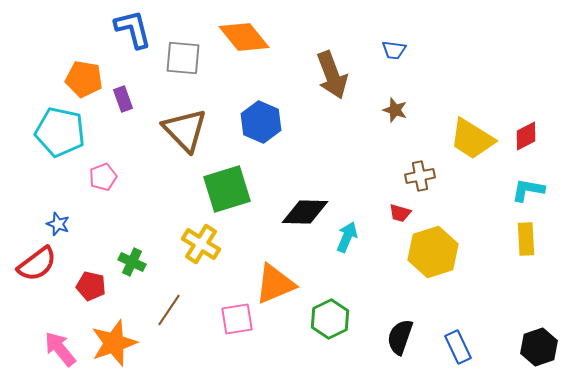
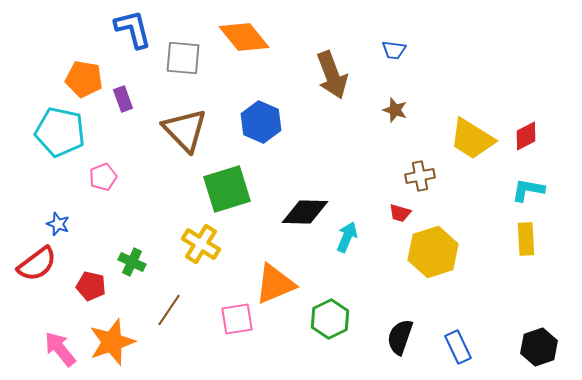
orange star: moved 2 px left, 1 px up
